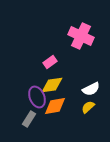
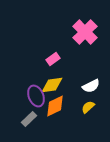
pink cross: moved 4 px right, 4 px up; rotated 20 degrees clockwise
pink rectangle: moved 3 px right, 3 px up
white semicircle: moved 3 px up
purple ellipse: moved 1 px left, 1 px up
orange diamond: rotated 15 degrees counterclockwise
gray rectangle: rotated 14 degrees clockwise
